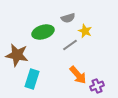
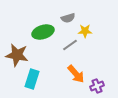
yellow star: rotated 24 degrees counterclockwise
orange arrow: moved 2 px left, 1 px up
